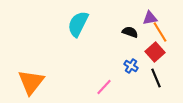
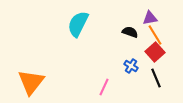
orange line: moved 5 px left, 3 px down
pink line: rotated 18 degrees counterclockwise
